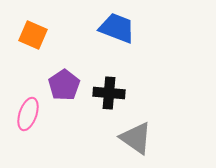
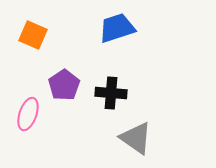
blue trapezoid: rotated 39 degrees counterclockwise
black cross: moved 2 px right
